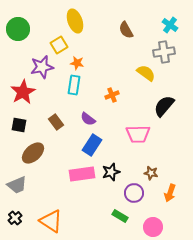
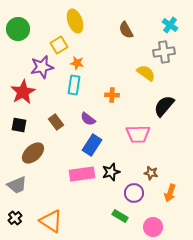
orange cross: rotated 24 degrees clockwise
